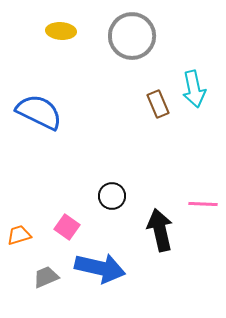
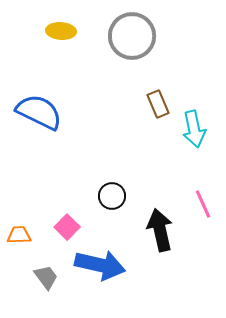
cyan arrow: moved 40 px down
pink line: rotated 64 degrees clockwise
pink square: rotated 10 degrees clockwise
orange trapezoid: rotated 15 degrees clockwise
blue arrow: moved 3 px up
gray trapezoid: rotated 76 degrees clockwise
